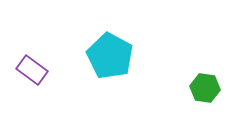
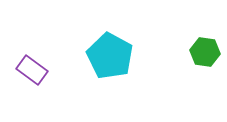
green hexagon: moved 36 px up
